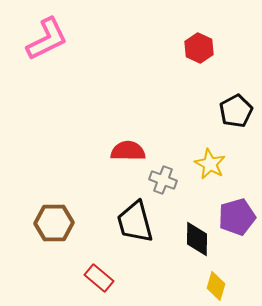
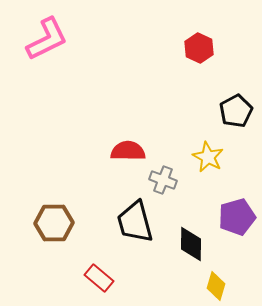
yellow star: moved 2 px left, 7 px up
black diamond: moved 6 px left, 5 px down
